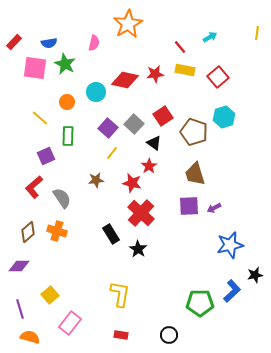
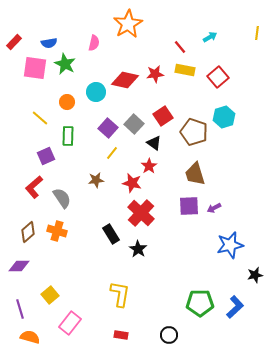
blue L-shape at (232, 291): moved 3 px right, 16 px down
